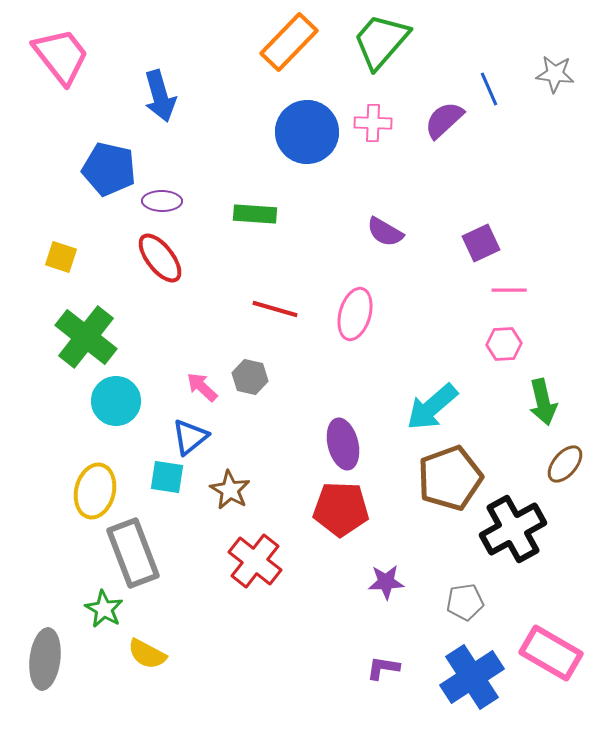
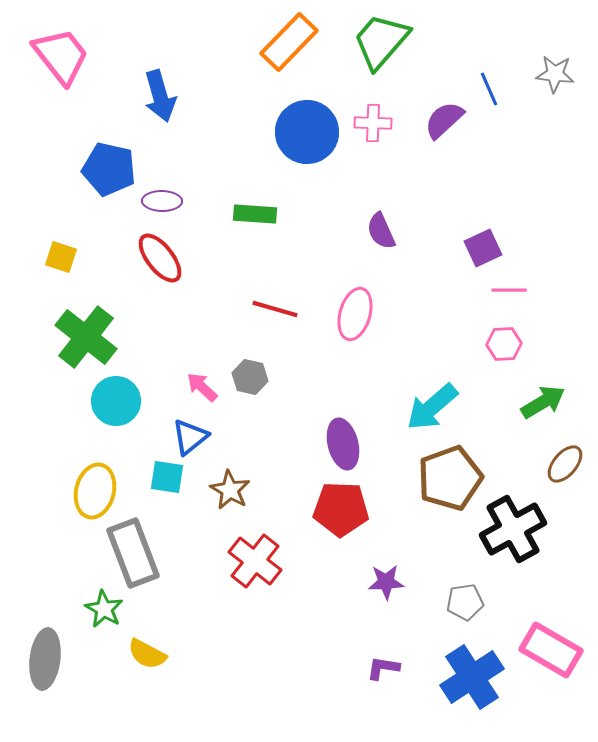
purple semicircle at (385, 232): moved 4 px left, 1 px up; rotated 36 degrees clockwise
purple square at (481, 243): moved 2 px right, 5 px down
green arrow at (543, 402): rotated 108 degrees counterclockwise
pink rectangle at (551, 653): moved 3 px up
